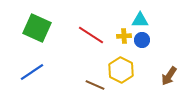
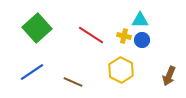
green square: rotated 24 degrees clockwise
yellow cross: rotated 16 degrees clockwise
brown arrow: rotated 12 degrees counterclockwise
brown line: moved 22 px left, 3 px up
